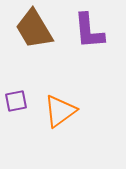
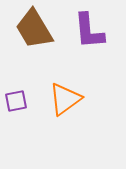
orange triangle: moved 5 px right, 12 px up
